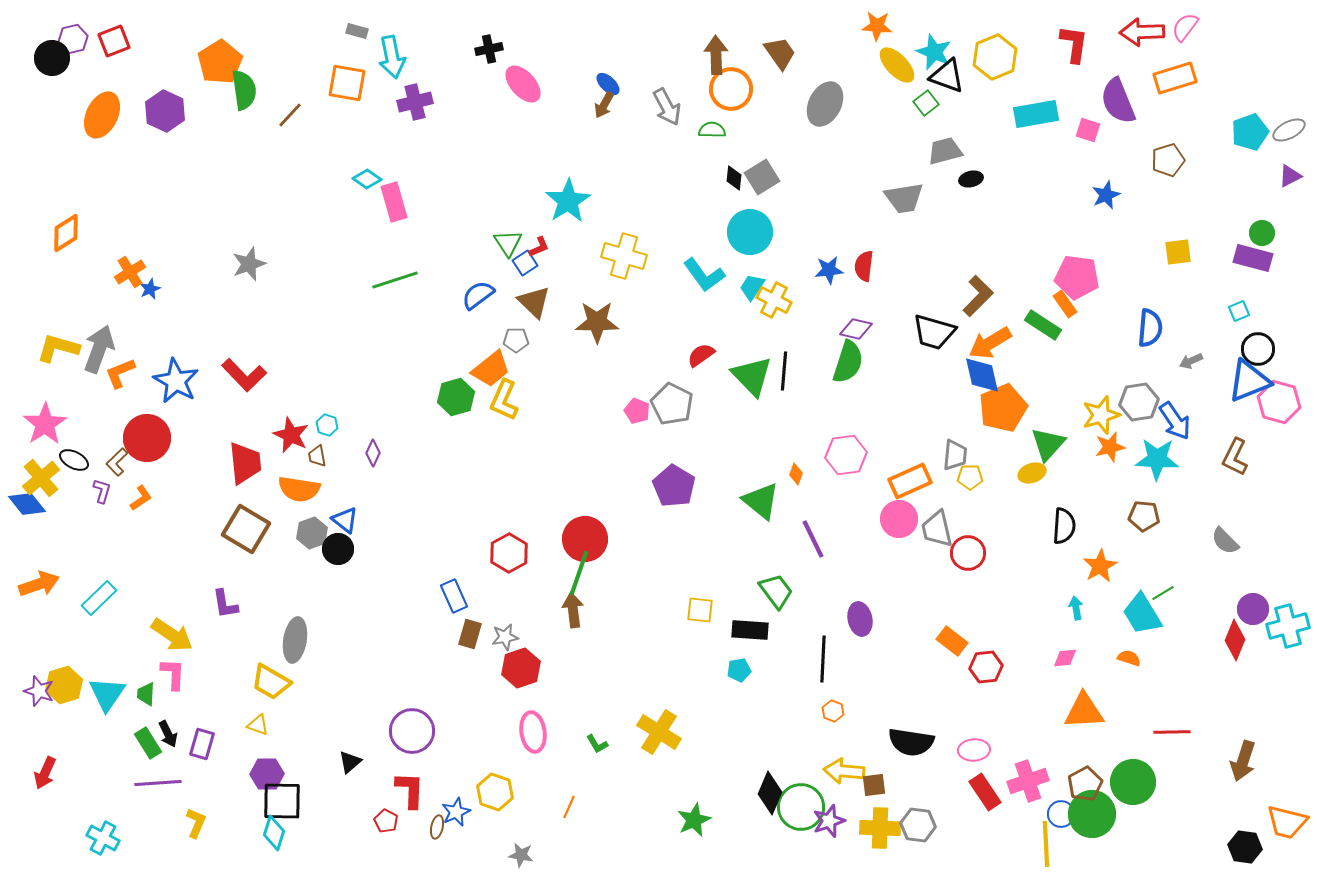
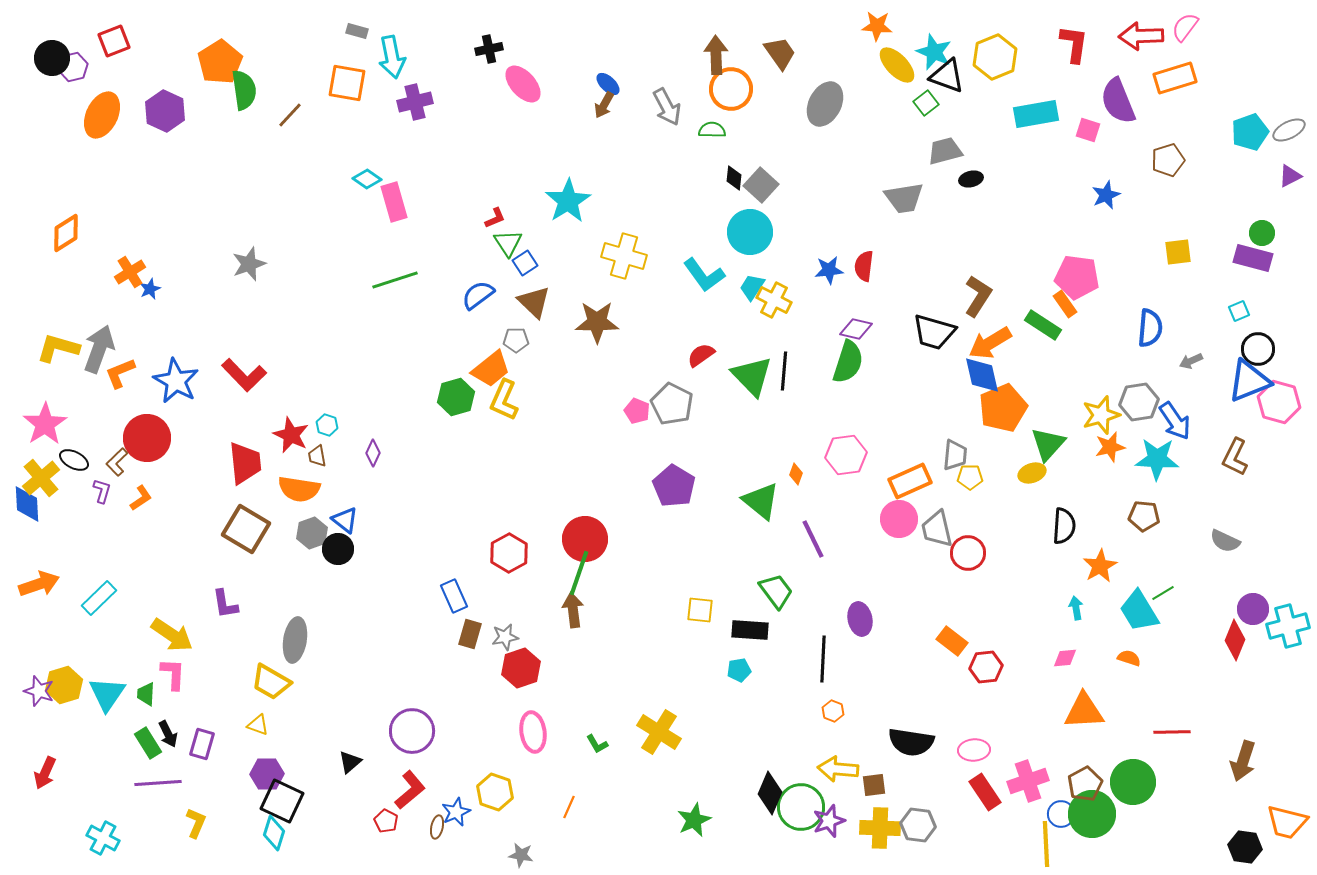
red arrow at (1142, 32): moved 1 px left, 4 px down
purple hexagon at (73, 39): moved 28 px down
gray square at (762, 177): moved 1 px left, 8 px down; rotated 16 degrees counterclockwise
red L-shape at (539, 247): moved 44 px left, 29 px up
brown L-shape at (978, 296): rotated 12 degrees counterclockwise
blue diamond at (27, 504): rotated 36 degrees clockwise
gray semicircle at (1225, 541): rotated 20 degrees counterclockwise
cyan trapezoid at (1142, 614): moved 3 px left, 3 px up
yellow arrow at (844, 771): moved 6 px left, 2 px up
red L-shape at (410, 790): rotated 48 degrees clockwise
black square at (282, 801): rotated 24 degrees clockwise
